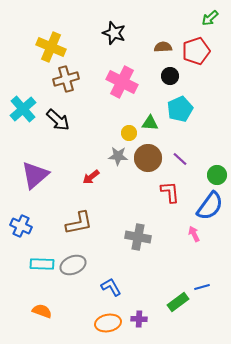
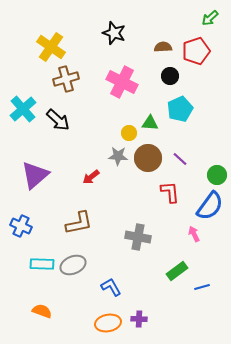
yellow cross: rotated 12 degrees clockwise
green rectangle: moved 1 px left, 31 px up
